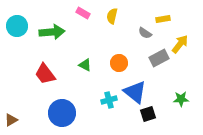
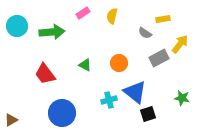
pink rectangle: rotated 64 degrees counterclockwise
green star: moved 1 px right, 1 px up; rotated 14 degrees clockwise
